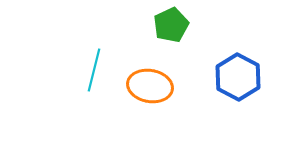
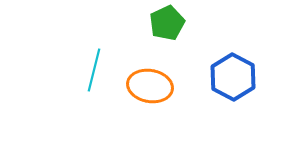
green pentagon: moved 4 px left, 2 px up
blue hexagon: moved 5 px left
